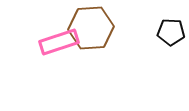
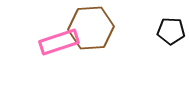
black pentagon: moved 1 px up
